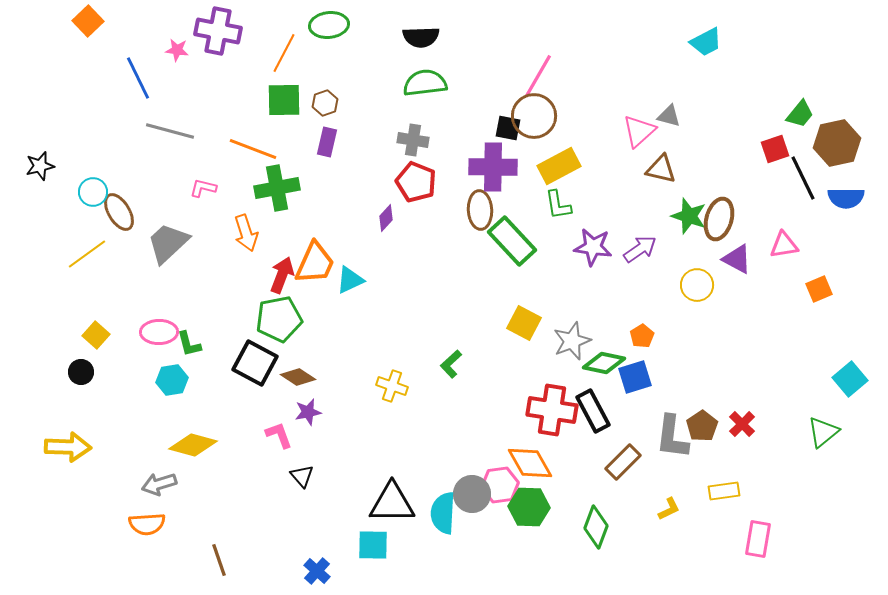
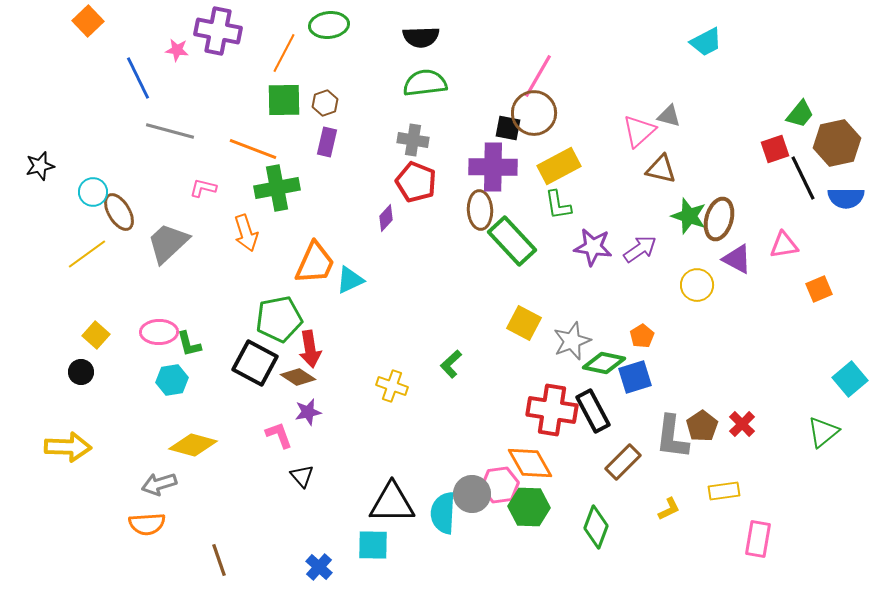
brown circle at (534, 116): moved 3 px up
red arrow at (282, 275): moved 28 px right, 74 px down; rotated 150 degrees clockwise
blue cross at (317, 571): moved 2 px right, 4 px up
